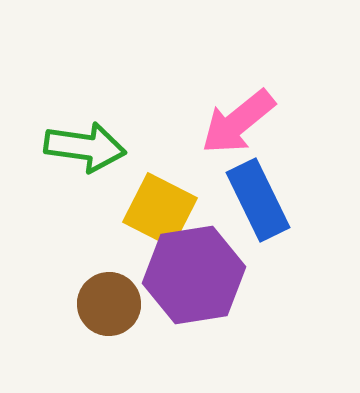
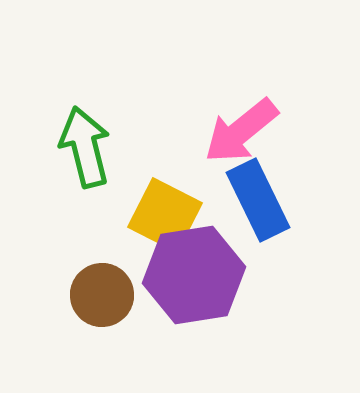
pink arrow: moved 3 px right, 9 px down
green arrow: rotated 112 degrees counterclockwise
yellow square: moved 5 px right, 5 px down
brown circle: moved 7 px left, 9 px up
